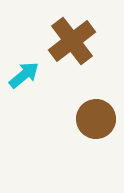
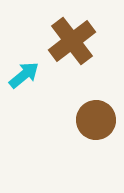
brown circle: moved 1 px down
